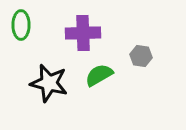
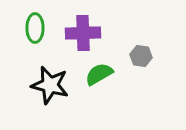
green ellipse: moved 14 px right, 3 px down
green semicircle: moved 1 px up
black star: moved 1 px right, 2 px down
